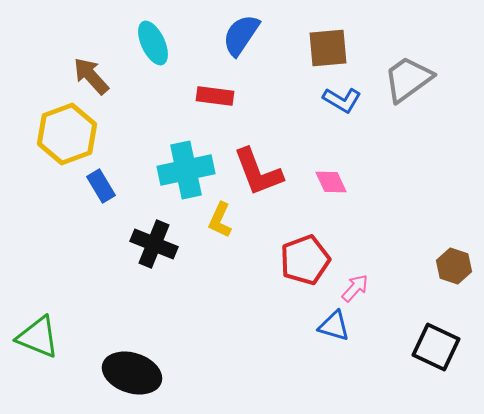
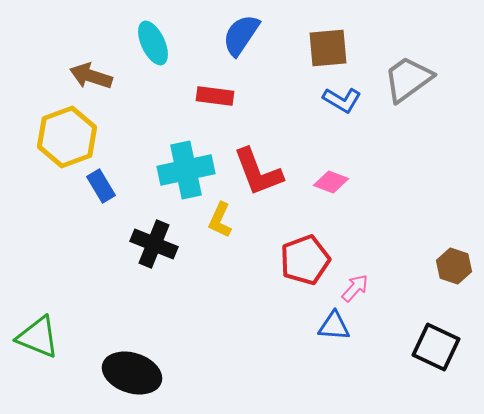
brown arrow: rotated 30 degrees counterclockwise
yellow hexagon: moved 3 px down
pink diamond: rotated 44 degrees counterclockwise
blue triangle: rotated 12 degrees counterclockwise
